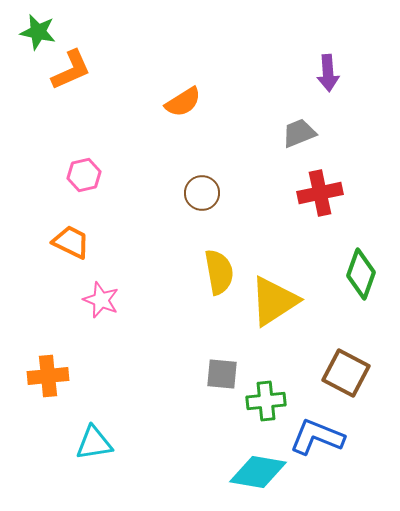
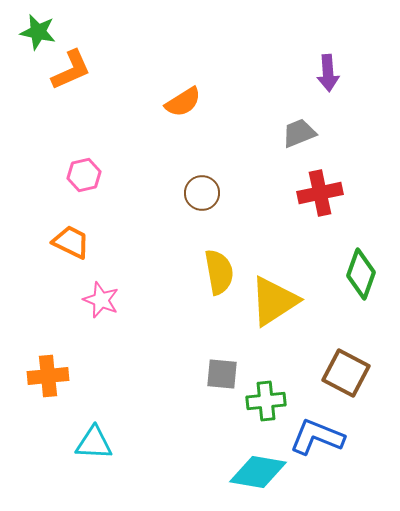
cyan triangle: rotated 12 degrees clockwise
